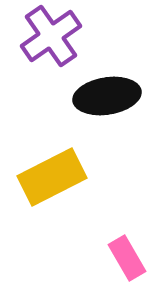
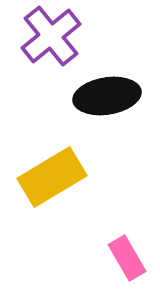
purple cross: rotated 4 degrees counterclockwise
yellow rectangle: rotated 4 degrees counterclockwise
